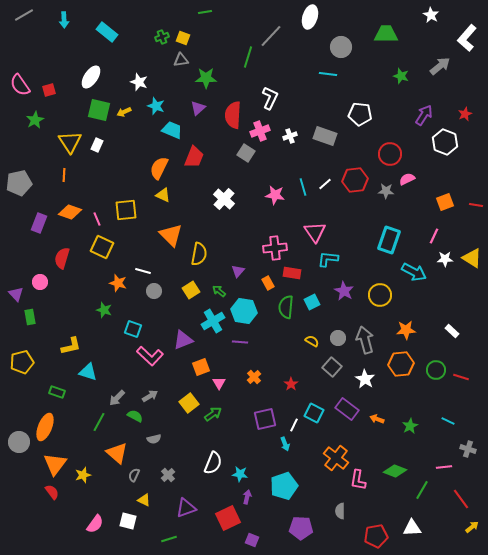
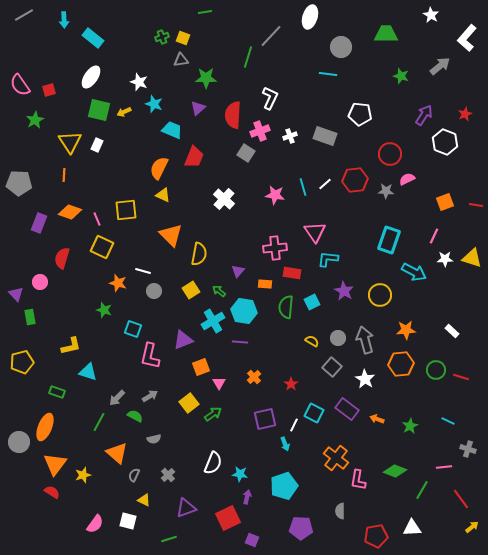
cyan rectangle at (107, 32): moved 14 px left, 6 px down
cyan star at (156, 106): moved 2 px left, 2 px up
gray pentagon at (19, 183): rotated 15 degrees clockwise
yellow triangle at (472, 258): rotated 15 degrees counterclockwise
orange rectangle at (268, 283): moved 3 px left, 1 px down; rotated 56 degrees counterclockwise
pink L-shape at (150, 356): rotated 60 degrees clockwise
red semicircle at (52, 492): rotated 21 degrees counterclockwise
